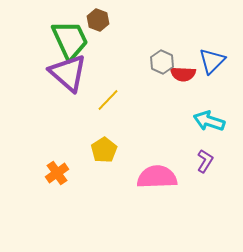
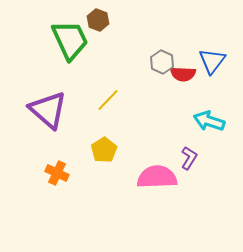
blue triangle: rotated 8 degrees counterclockwise
purple triangle: moved 20 px left, 37 px down
purple L-shape: moved 16 px left, 3 px up
orange cross: rotated 30 degrees counterclockwise
